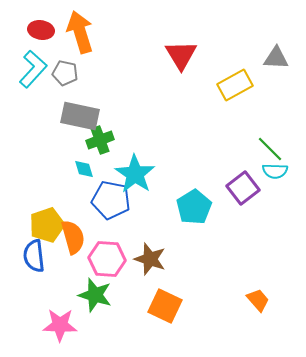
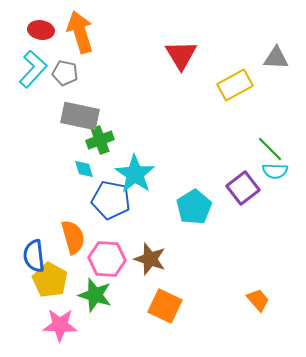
yellow pentagon: moved 3 px right, 55 px down; rotated 24 degrees counterclockwise
